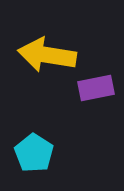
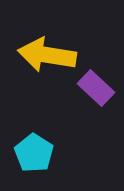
purple rectangle: rotated 54 degrees clockwise
